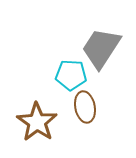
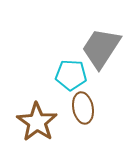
brown ellipse: moved 2 px left, 1 px down
